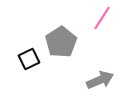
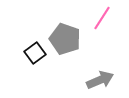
gray pentagon: moved 4 px right, 3 px up; rotated 20 degrees counterclockwise
black square: moved 6 px right, 6 px up; rotated 10 degrees counterclockwise
